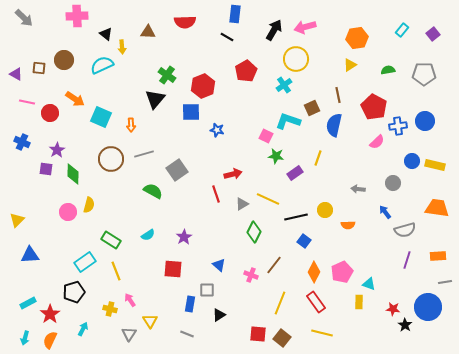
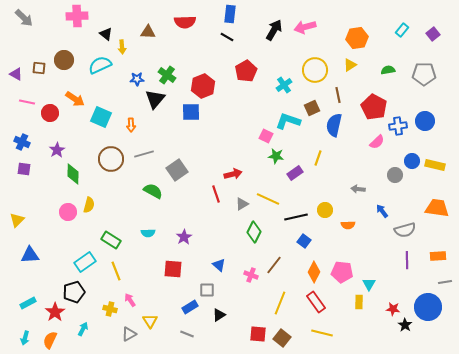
blue rectangle at (235, 14): moved 5 px left
yellow circle at (296, 59): moved 19 px right, 11 px down
cyan semicircle at (102, 65): moved 2 px left
blue star at (217, 130): moved 80 px left, 51 px up; rotated 16 degrees counterclockwise
purple square at (46, 169): moved 22 px left
gray circle at (393, 183): moved 2 px right, 8 px up
blue arrow at (385, 212): moved 3 px left, 1 px up
cyan semicircle at (148, 235): moved 2 px up; rotated 32 degrees clockwise
purple line at (407, 260): rotated 18 degrees counterclockwise
pink pentagon at (342, 272): rotated 30 degrees clockwise
cyan triangle at (369, 284): rotated 40 degrees clockwise
blue rectangle at (190, 304): moved 3 px down; rotated 49 degrees clockwise
red star at (50, 314): moved 5 px right, 2 px up
gray triangle at (129, 334): rotated 28 degrees clockwise
